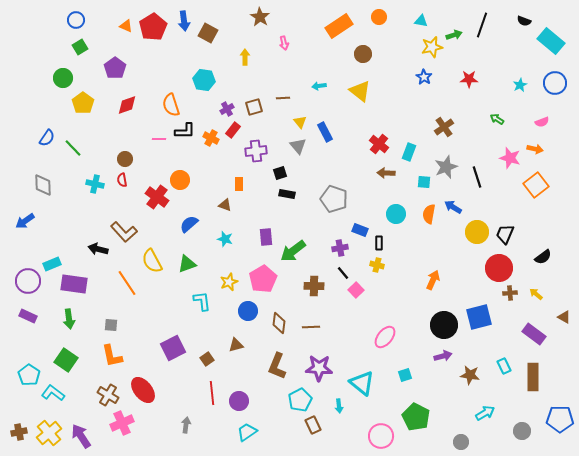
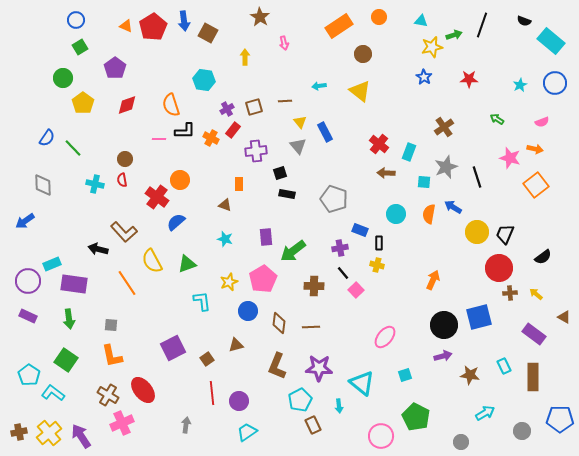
brown line at (283, 98): moved 2 px right, 3 px down
blue semicircle at (189, 224): moved 13 px left, 2 px up
